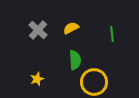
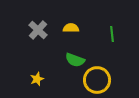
yellow semicircle: rotated 28 degrees clockwise
green semicircle: rotated 114 degrees clockwise
yellow circle: moved 3 px right, 2 px up
